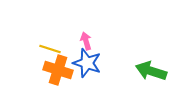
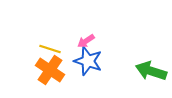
pink arrow: rotated 108 degrees counterclockwise
blue star: moved 1 px right, 2 px up
orange cross: moved 8 px left; rotated 16 degrees clockwise
